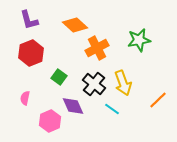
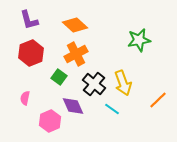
orange cross: moved 21 px left, 6 px down
